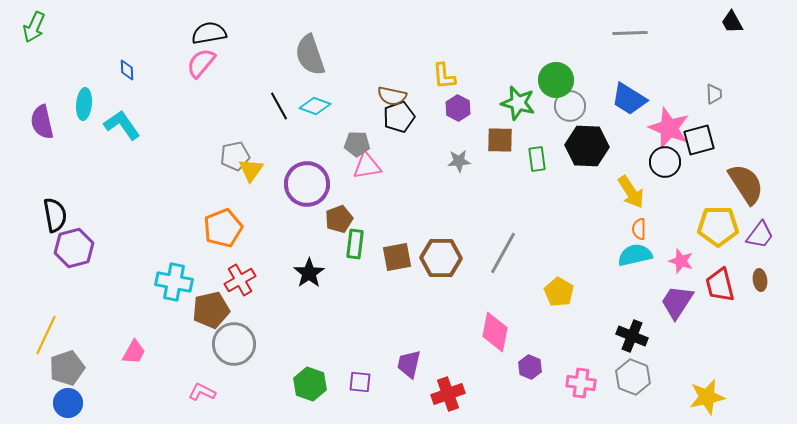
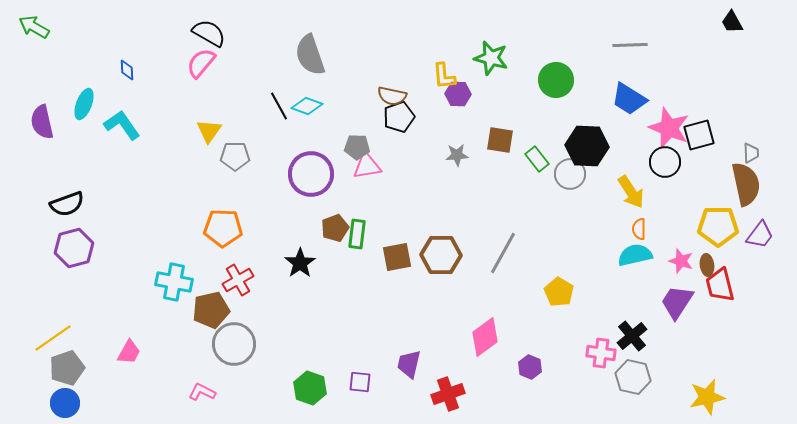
green arrow at (34, 27): rotated 96 degrees clockwise
black semicircle at (209, 33): rotated 40 degrees clockwise
gray line at (630, 33): moved 12 px down
gray trapezoid at (714, 94): moved 37 px right, 59 px down
green star at (518, 103): moved 27 px left, 45 px up
cyan ellipse at (84, 104): rotated 16 degrees clockwise
cyan diamond at (315, 106): moved 8 px left
gray circle at (570, 106): moved 68 px down
purple hexagon at (458, 108): moved 14 px up; rotated 25 degrees counterclockwise
brown square at (500, 140): rotated 8 degrees clockwise
black square at (699, 140): moved 5 px up
gray pentagon at (357, 144): moved 3 px down
gray pentagon at (235, 156): rotated 12 degrees clockwise
green rectangle at (537, 159): rotated 30 degrees counterclockwise
gray star at (459, 161): moved 2 px left, 6 px up
yellow triangle at (251, 170): moved 42 px left, 39 px up
purple circle at (307, 184): moved 4 px right, 10 px up
brown semicircle at (746, 184): rotated 21 degrees clockwise
black semicircle at (55, 215): moved 12 px right, 11 px up; rotated 80 degrees clockwise
brown pentagon at (339, 219): moved 4 px left, 9 px down
orange pentagon at (223, 228): rotated 24 degrees clockwise
green rectangle at (355, 244): moved 2 px right, 10 px up
brown hexagon at (441, 258): moved 3 px up
black star at (309, 273): moved 9 px left, 10 px up
red cross at (240, 280): moved 2 px left
brown ellipse at (760, 280): moved 53 px left, 15 px up
pink diamond at (495, 332): moved 10 px left, 5 px down; rotated 42 degrees clockwise
yellow line at (46, 335): moved 7 px right, 3 px down; rotated 30 degrees clockwise
black cross at (632, 336): rotated 28 degrees clockwise
pink trapezoid at (134, 352): moved 5 px left
gray hexagon at (633, 377): rotated 8 degrees counterclockwise
pink cross at (581, 383): moved 20 px right, 30 px up
green hexagon at (310, 384): moved 4 px down
blue circle at (68, 403): moved 3 px left
